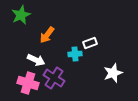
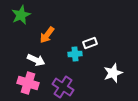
purple cross: moved 9 px right, 9 px down
